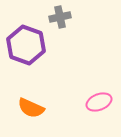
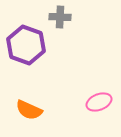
gray cross: rotated 15 degrees clockwise
orange semicircle: moved 2 px left, 2 px down
